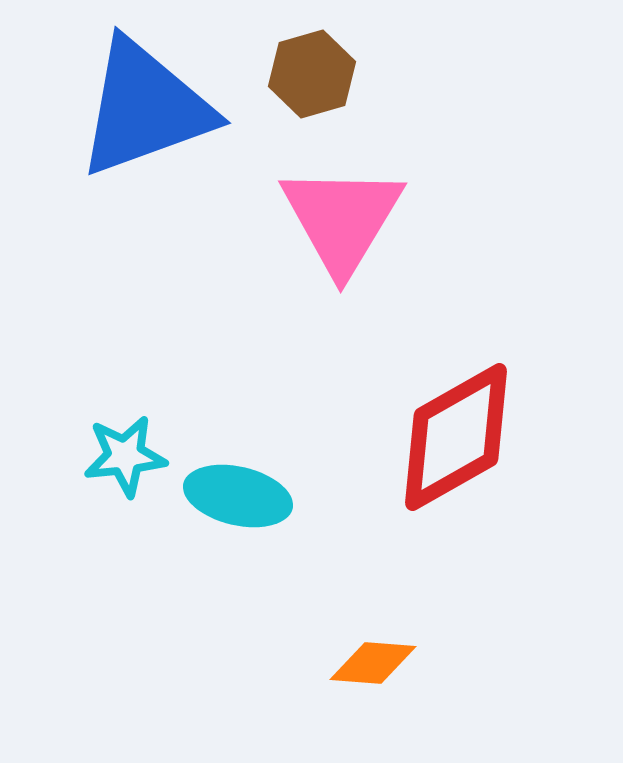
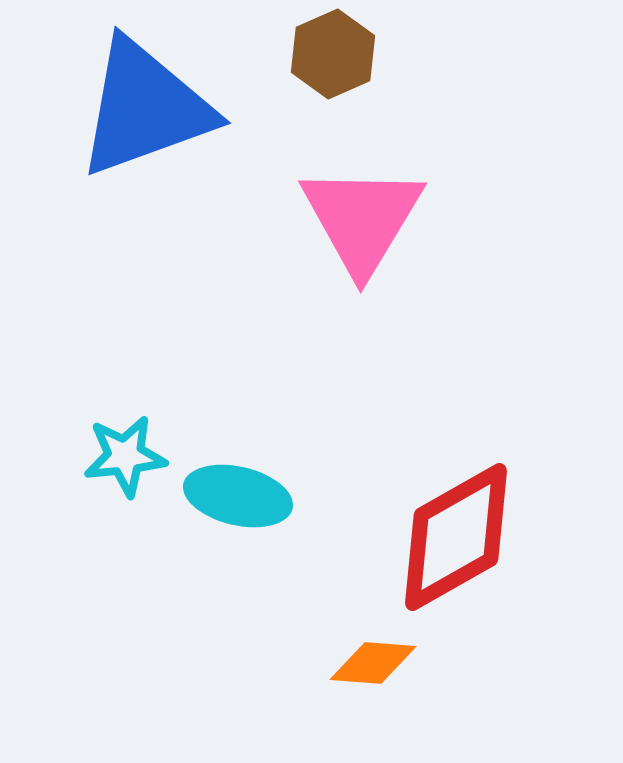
brown hexagon: moved 21 px right, 20 px up; rotated 8 degrees counterclockwise
pink triangle: moved 20 px right
red diamond: moved 100 px down
